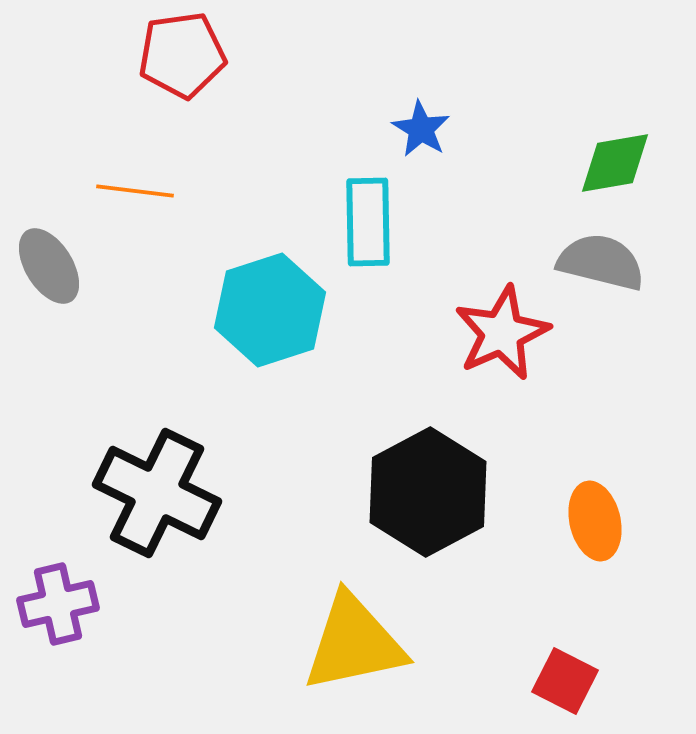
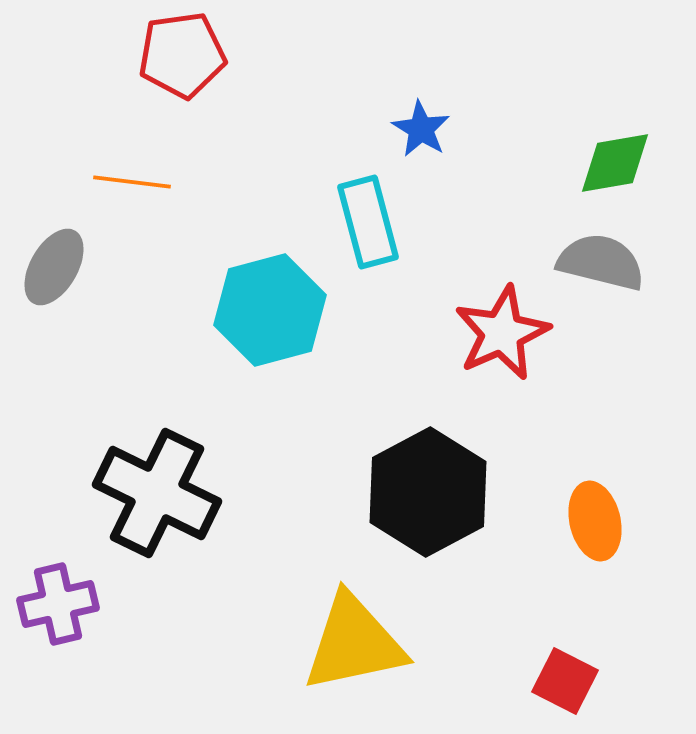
orange line: moved 3 px left, 9 px up
cyan rectangle: rotated 14 degrees counterclockwise
gray ellipse: moved 5 px right, 1 px down; rotated 62 degrees clockwise
cyan hexagon: rotated 3 degrees clockwise
